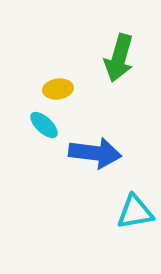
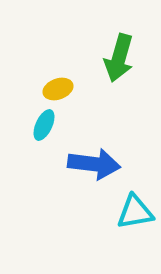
yellow ellipse: rotated 12 degrees counterclockwise
cyan ellipse: rotated 72 degrees clockwise
blue arrow: moved 1 px left, 11 px down
